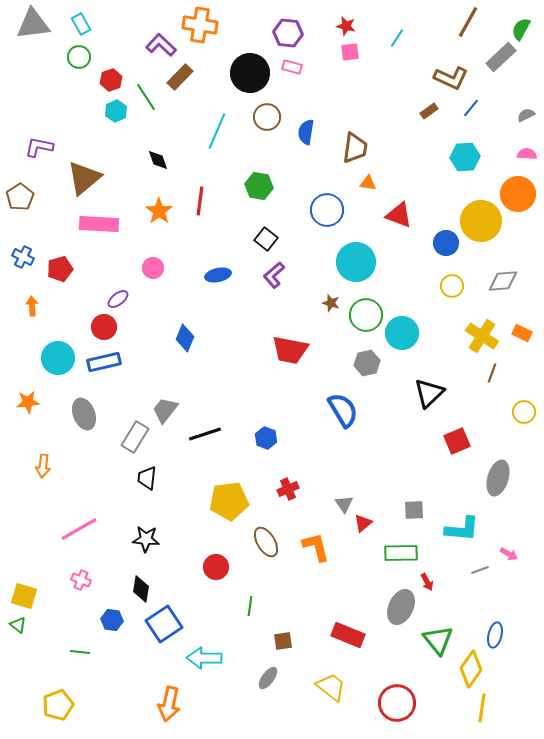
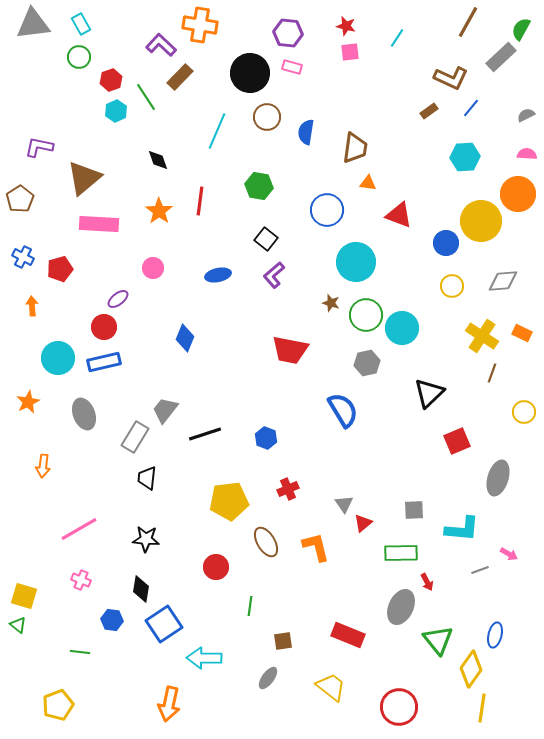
brown pentagon at (20, 197): moved 2 px down
cyan circle at (402, 333): moved 5 px up
orange star at (28, 402): rotated 20 degrees counterclockwise
red circle at (397, 703): moved 2 px right, 4 px down
